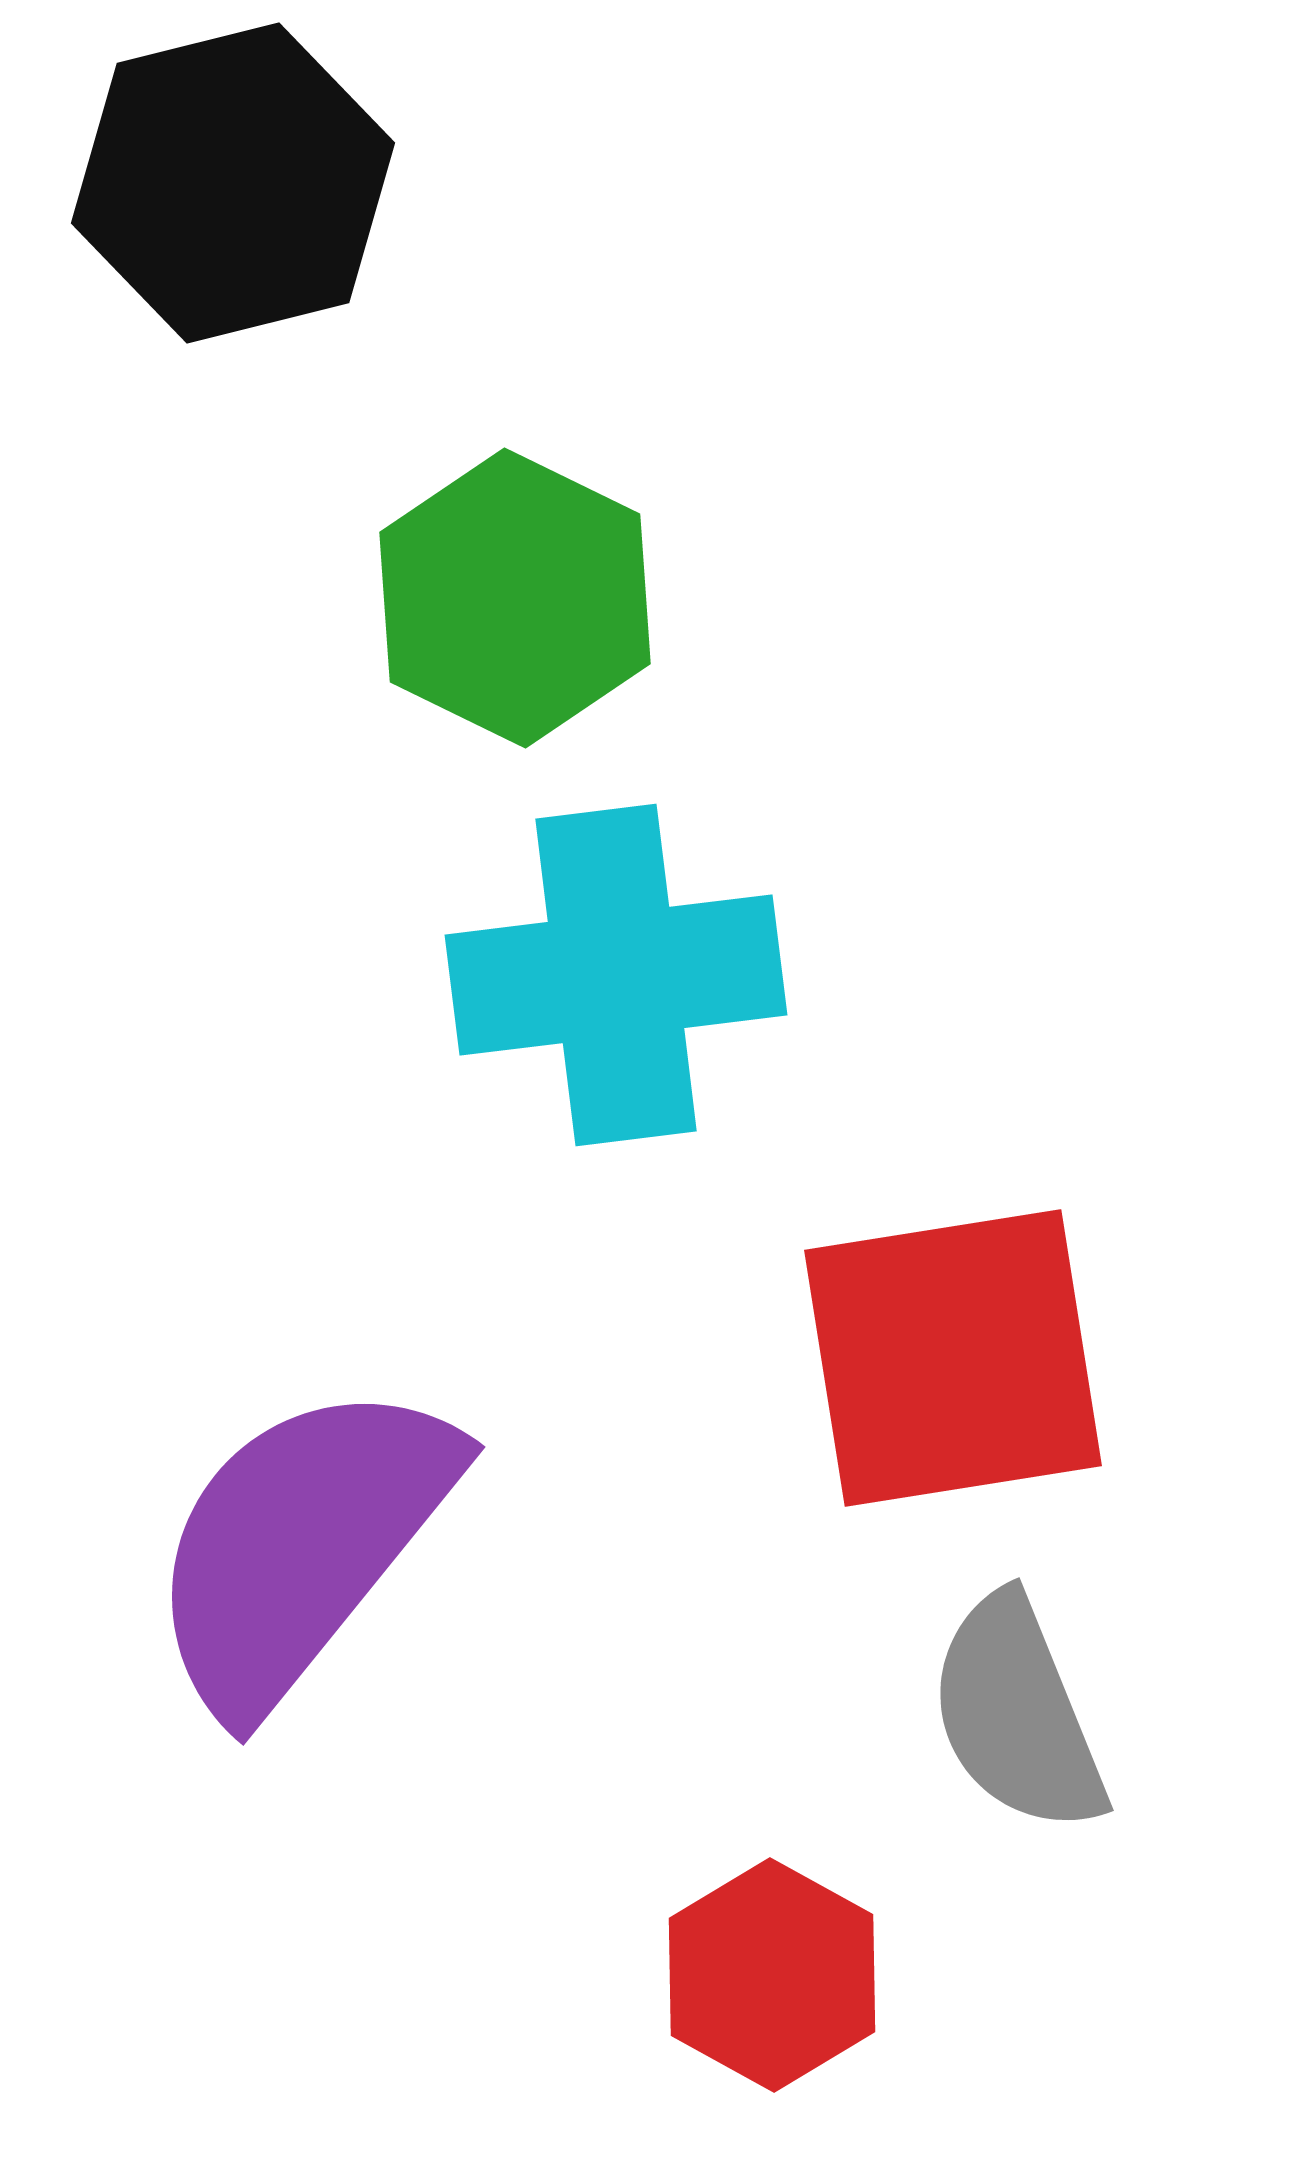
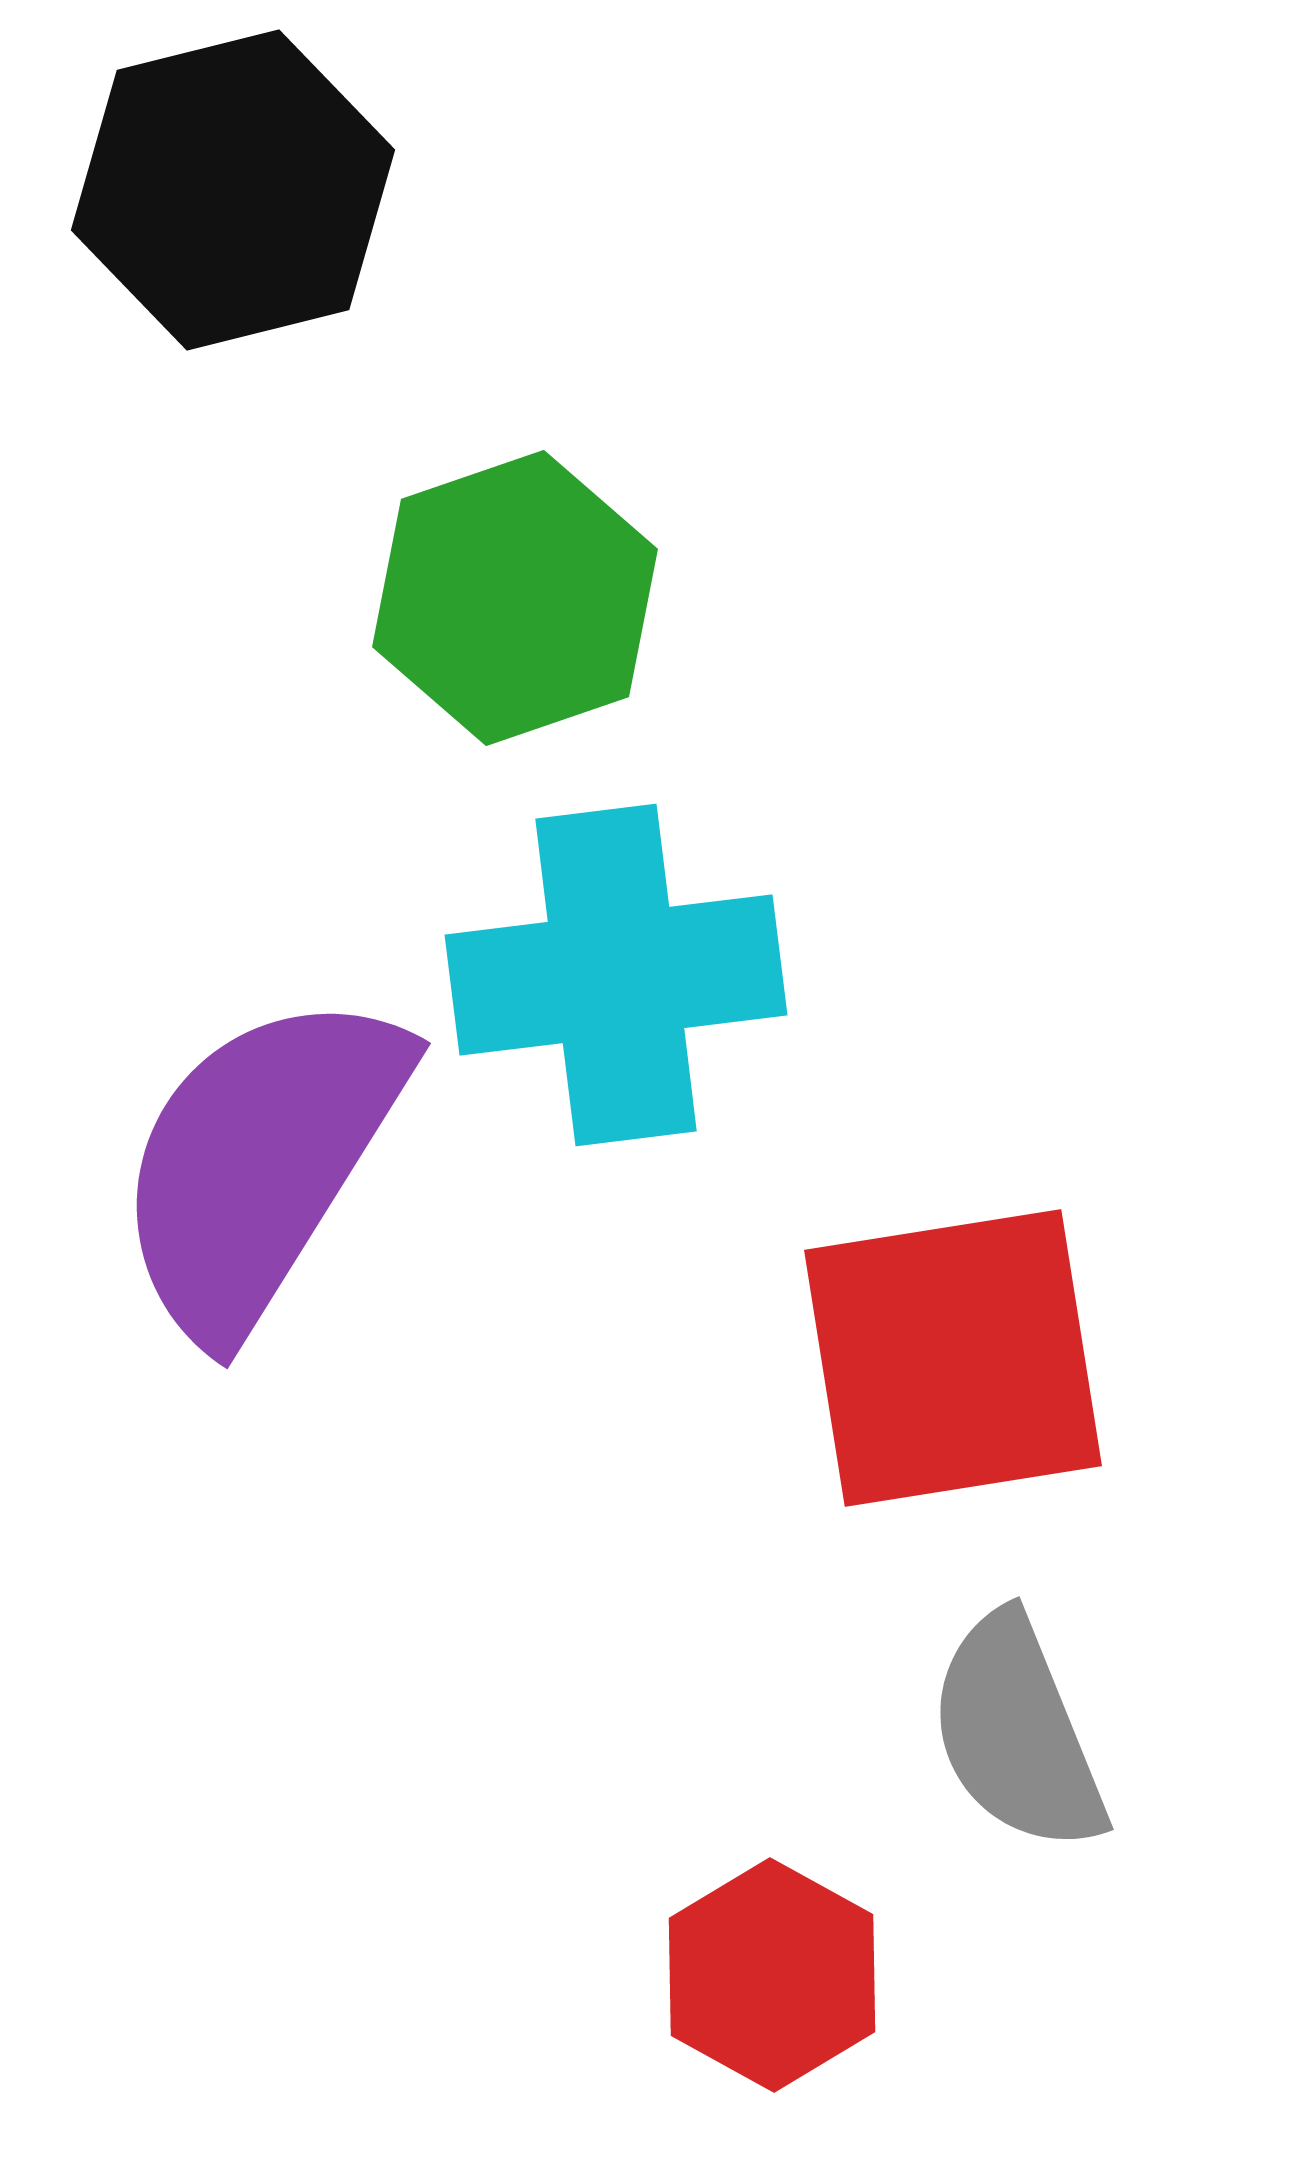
black hexagon: moved 7 px down
green hexagon: rotated 15 degrees clockwise
purple semicircle: moved 41 px left, 382 px up; rotated 7 degrees counterclockwise
gray semicircle: moved 19 px down
